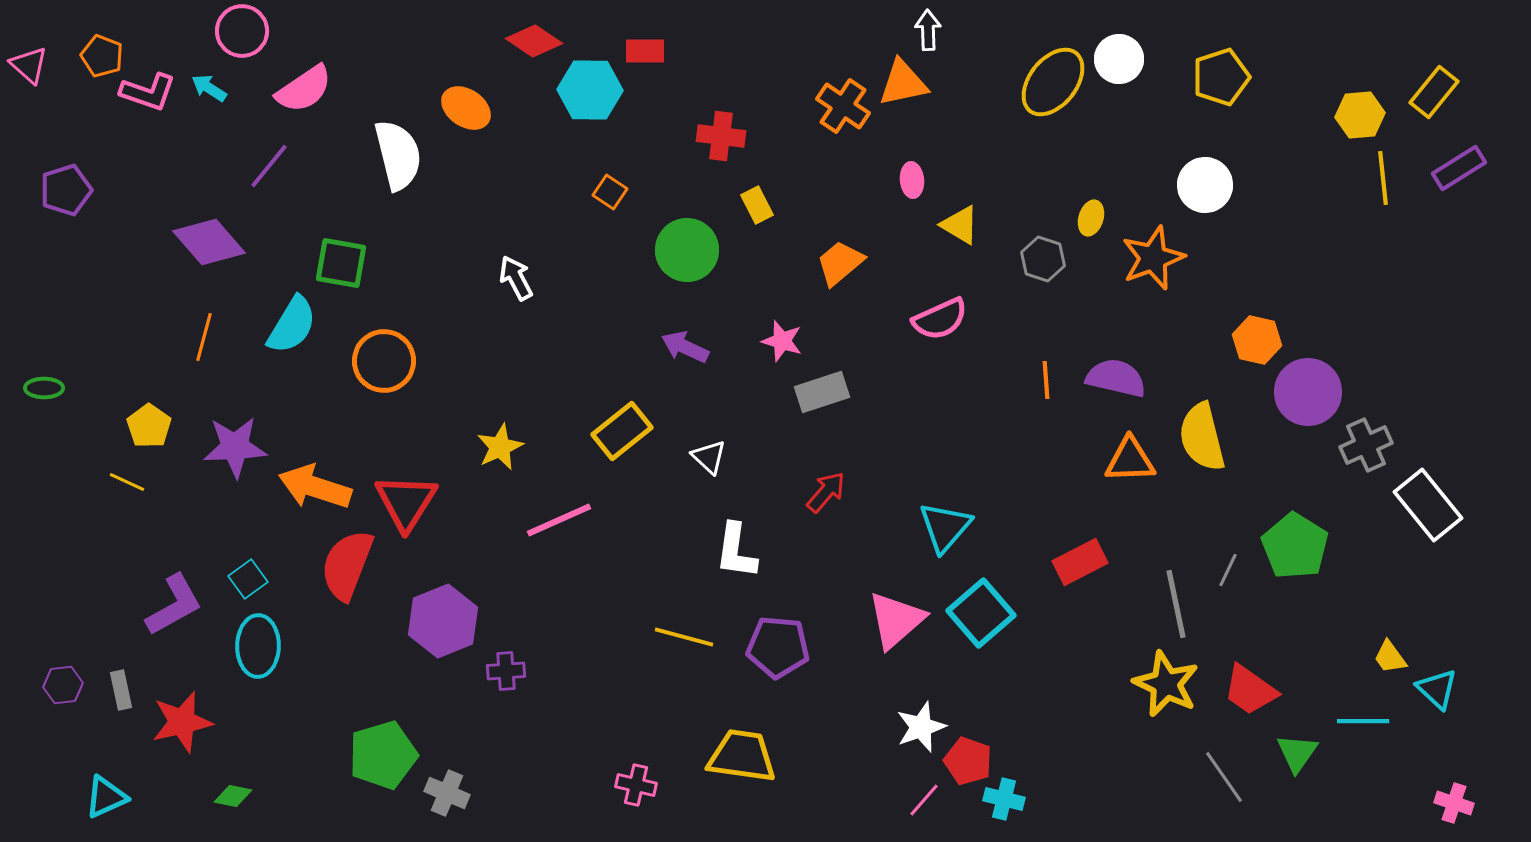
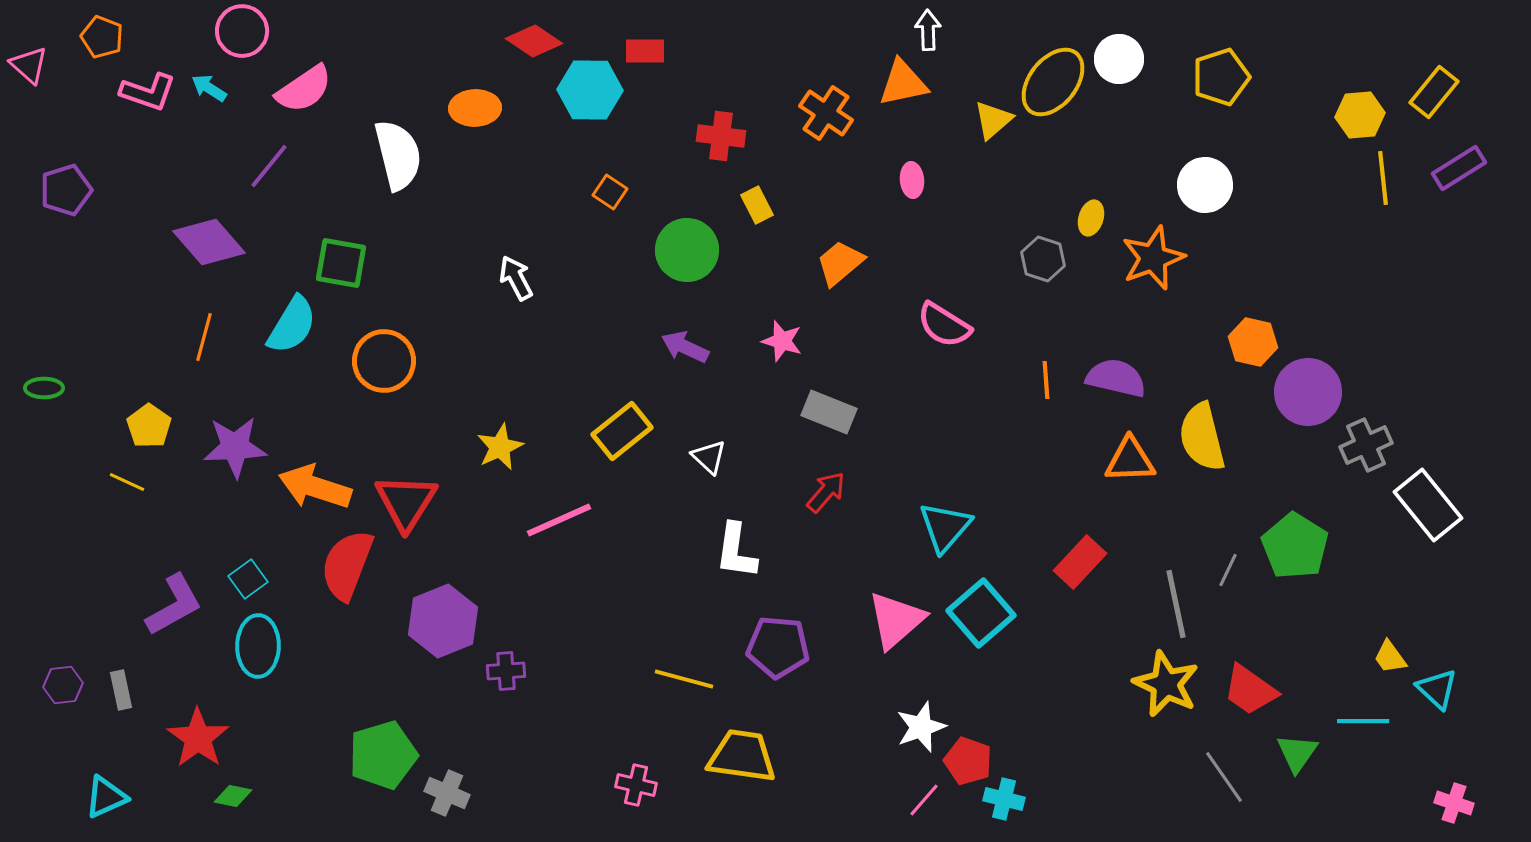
orange pentagon at (102, 56): moved 19 px up
orange cross at (843, 106): moved 17 px left, 7 px down
orange ellipse at (466, 108): moved 9 px right; rotated 36 degrees counterclockwise
yellow triangle at (960, 225): moved 33 px right, 105 px up; rotated 48 degrees clockwise
pink semicircle at (940, 319): moved 4 px right, 6 px down; rotated 56 degrees clockwise
orange hexagon at (1257, 340): moved 4 px left, 2 px down
gray rectangle at (822, 392): moved 7 px right, 20 px down; rotated 40 degrees clockwise
red rectangle at (1080, 562): rotated 20 degrees counterclockwise
yellow line at (684, 637): moved 42 px down
red star at (182, 722): moved 16 px right, 16 px down; rotated 24 degrees counterclockwise
